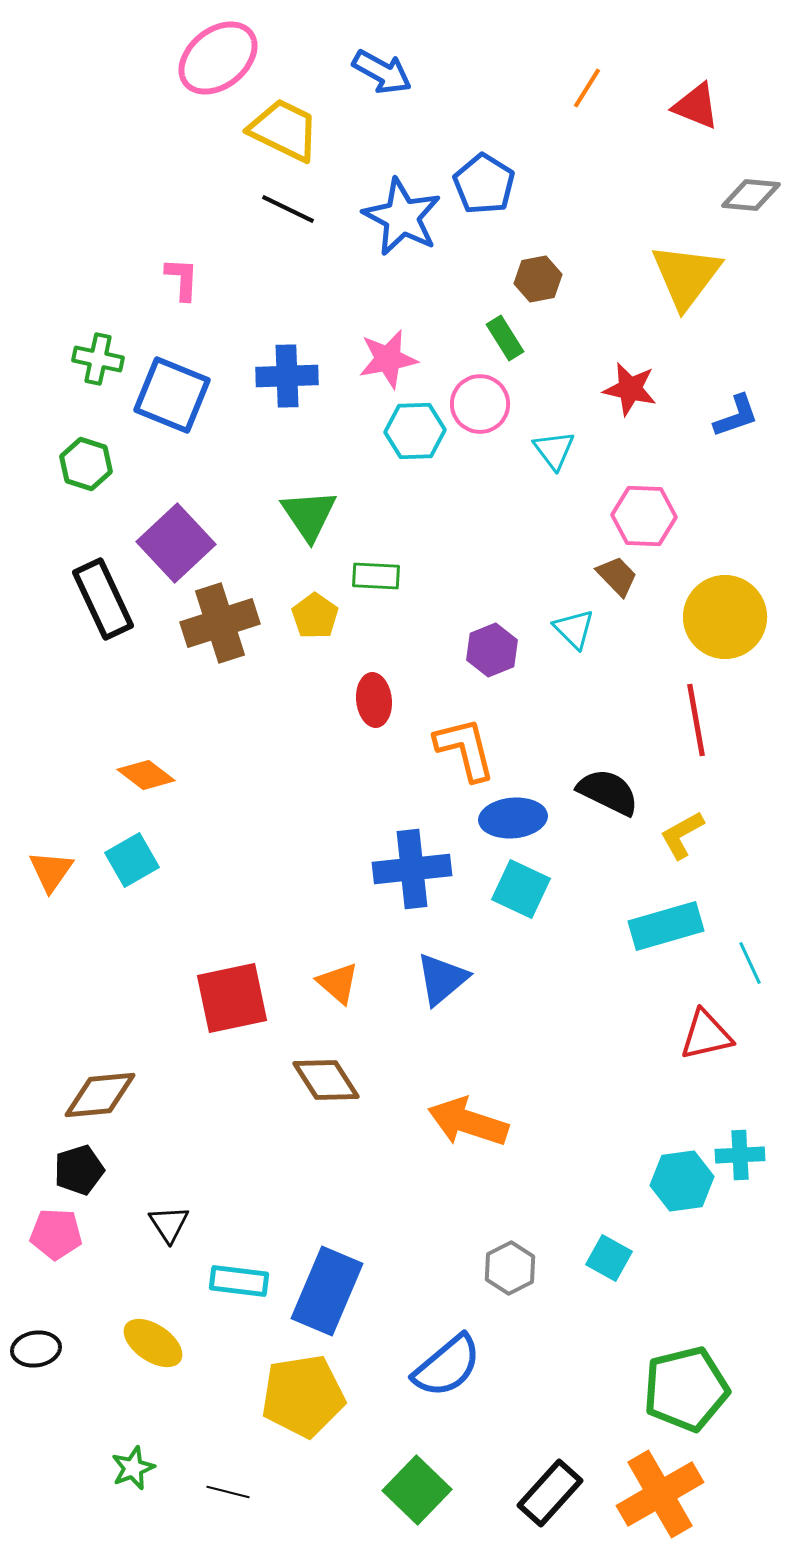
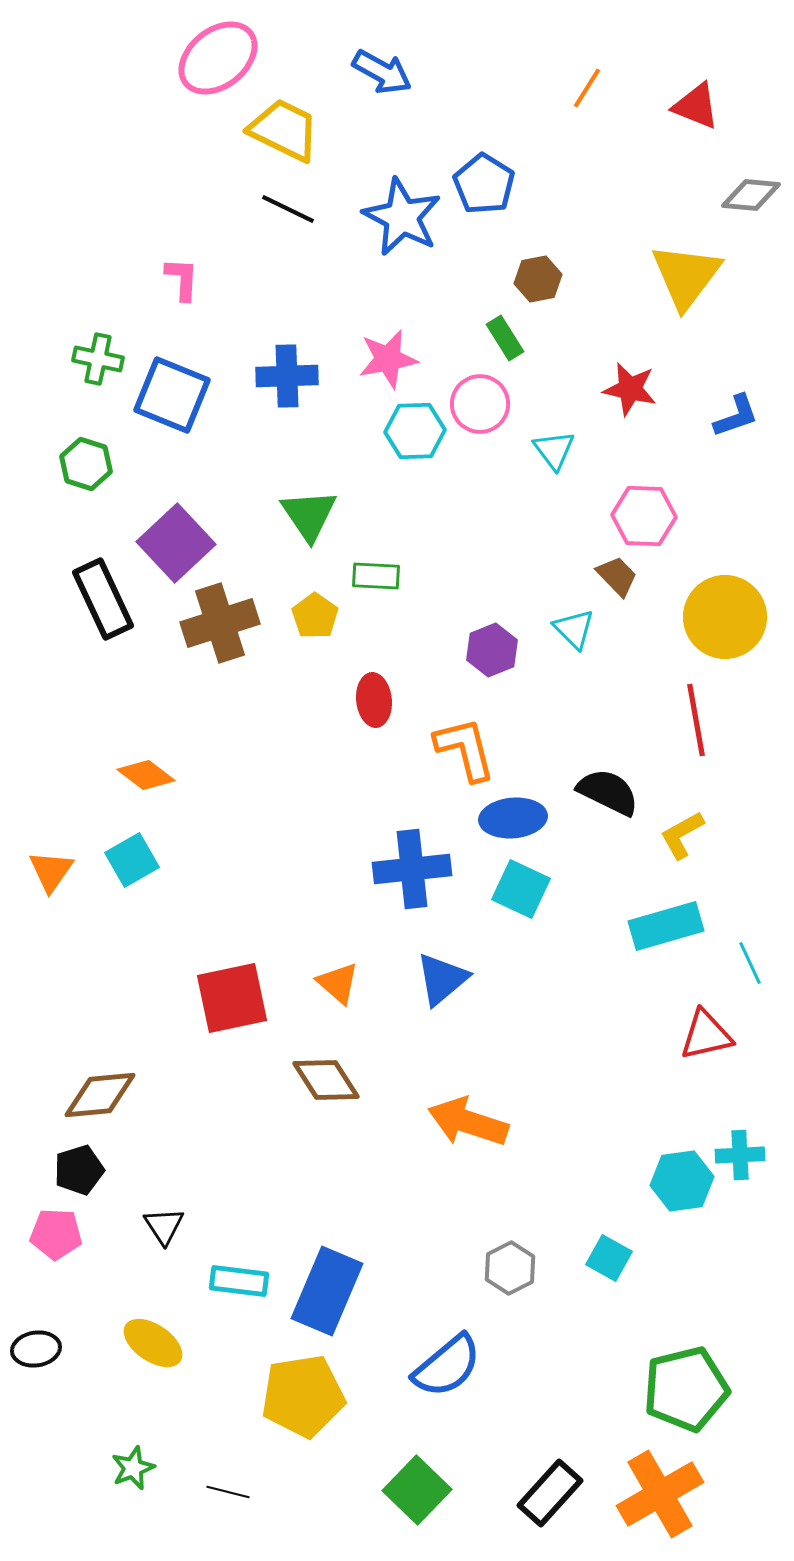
black triangle at (169, 1224): moved 5 px left, 2 px down
